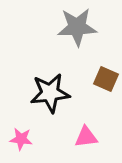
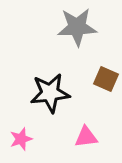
pink star: rotated 25 degrees counterclockwise
